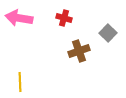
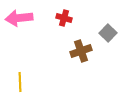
pink arrow: rotated 16 degrees counterclockwise
brown cross: moved 2 px right
